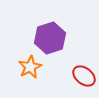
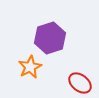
red ellipse: moved 4 px left, 7 px down
